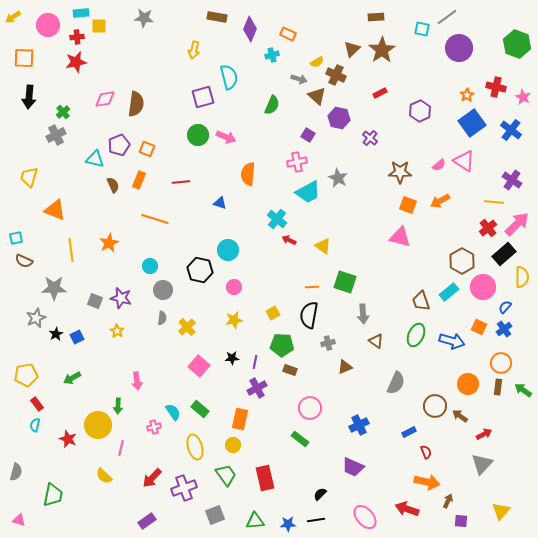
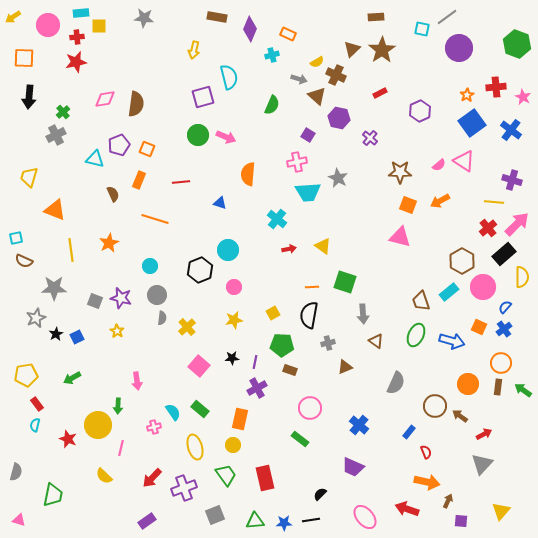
red cross at (496, 87): rotated 18 degrees counterclockwise
purple cross at (512, 180): rotated 18 degrees counterclockwise
brown semicircle at (113, 185): moved 9 px down
cyan trapezoid at (308, 192): rotated 24 degrees clockwise
red arrow at (289, 240): moved 9 px down; rotated 144 degrees clockwise
black hexagon at (200, 270): rotated 25 degrees clockwise
gray circle at (163, 290): moved 6 px left, 5 px down
blue cross at (359, 425): rotated 24 degrees counterclockwise
blue rectangle at (409, 432): rotated 24 degrees counterclockwise
black line at (316, 520): moved 5 px left
blue star at (288, 524): moved 4 px left, 1 px up
